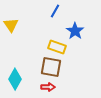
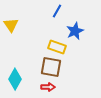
blue line: moved 2 px right
blue star: rotated 12 degrees clockwise
